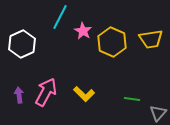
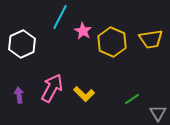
pink arrow: moved 6 px right, 4 px up
green line: rotated 42 degrees counterclockwise
gray triangle: rotated 12 degrees counterclockwise
